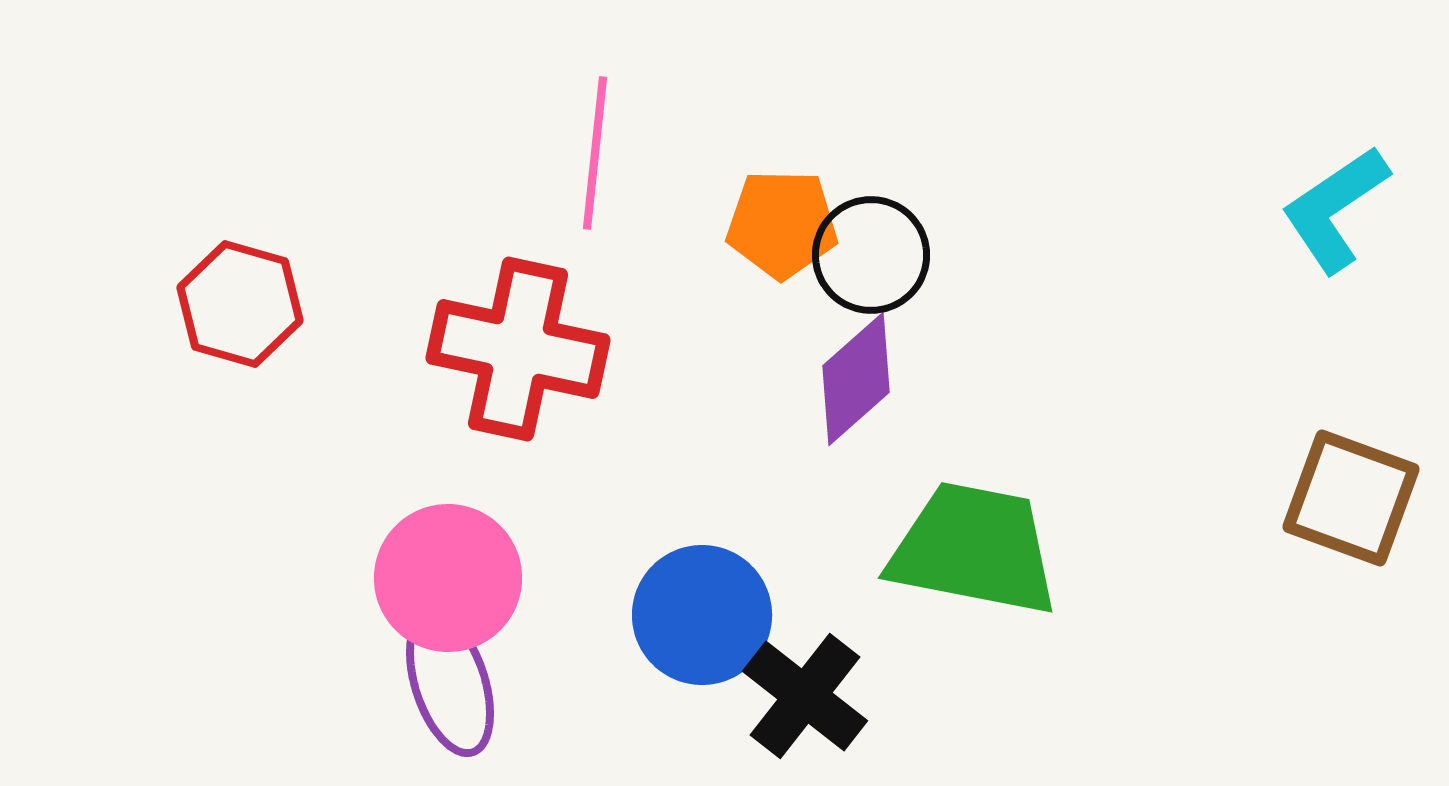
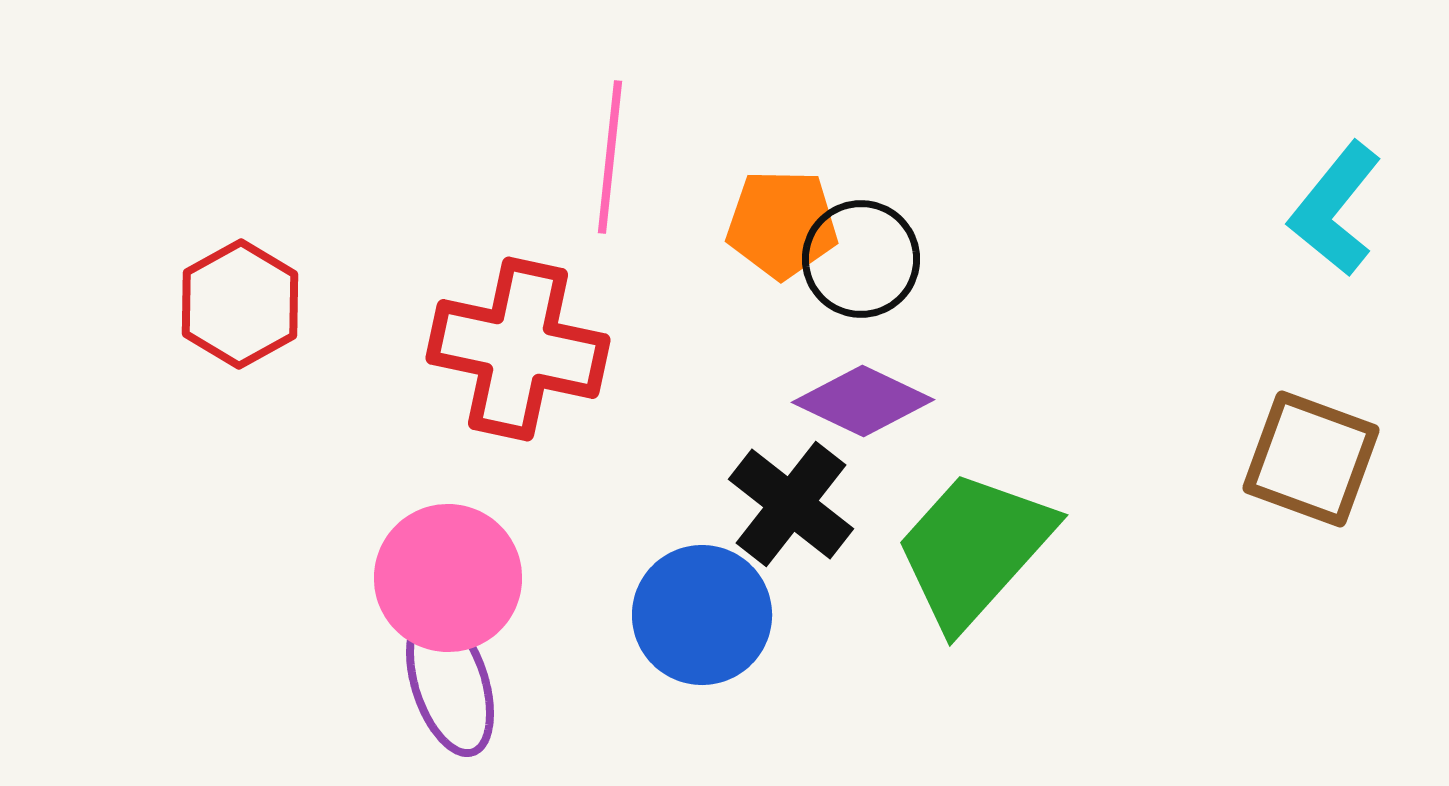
pink line: moved 15 px right, 4 px down
cyan L-shape: rotated 17 degrees counterclockwise
black circle: moved 10 px left, 4 px down
red hexagon: rotated 15 degrees clockwise
purple diamond: moved 7 px right, 22 px down; rotated 67 degrees clockwise
brown square: moved 40 px left, 39 px up
green trapezoid: rotated 59 degrees counterclockwise
black cross: moved 14 px left, 192 px up
